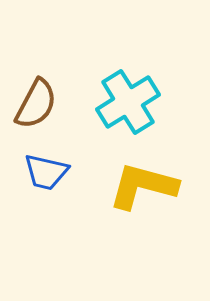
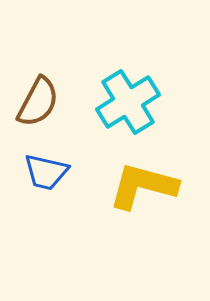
brown semicircle: moved 2 px right, 2 px up
